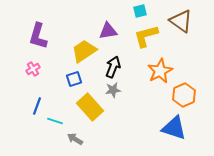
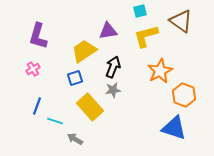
blue square: moved 1 px right, 1 px up
orange hexagon: rotated 15 degrees counterclockwise
